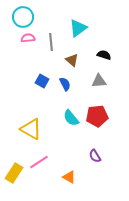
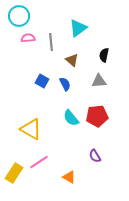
cyan circle: moved 4 px left, 1 px up
black semicircle: rotated 96 degrees counterclockwise
